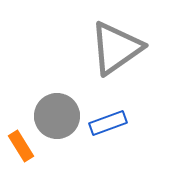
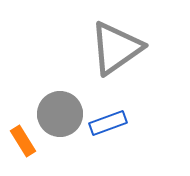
gray circle: moved 3 px right, 2 px up
orange rectangle: moved 2 px right, 5 px up
